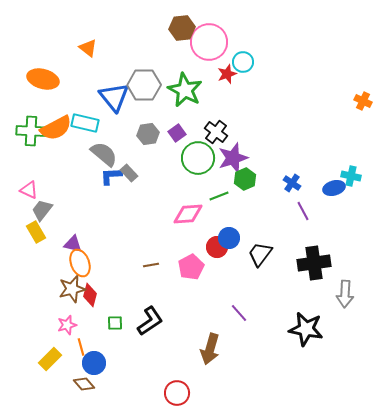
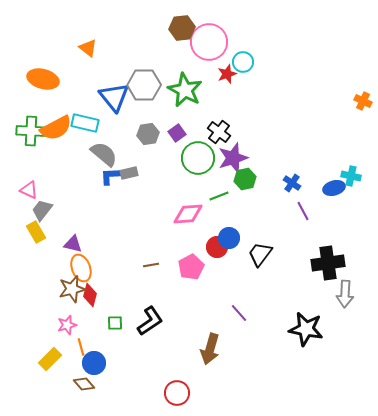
black cross at (216, 132): moved 3 px right
gray rectangle at (129, 173): rotated 60 degrees counterclockwise
green hexagon at (245, 179): rotated 10 degrees clockwise
orange ellipse at (80, 263): moved 1 px right, 5 px down
black cross at (314, 263): moved 14 px right
